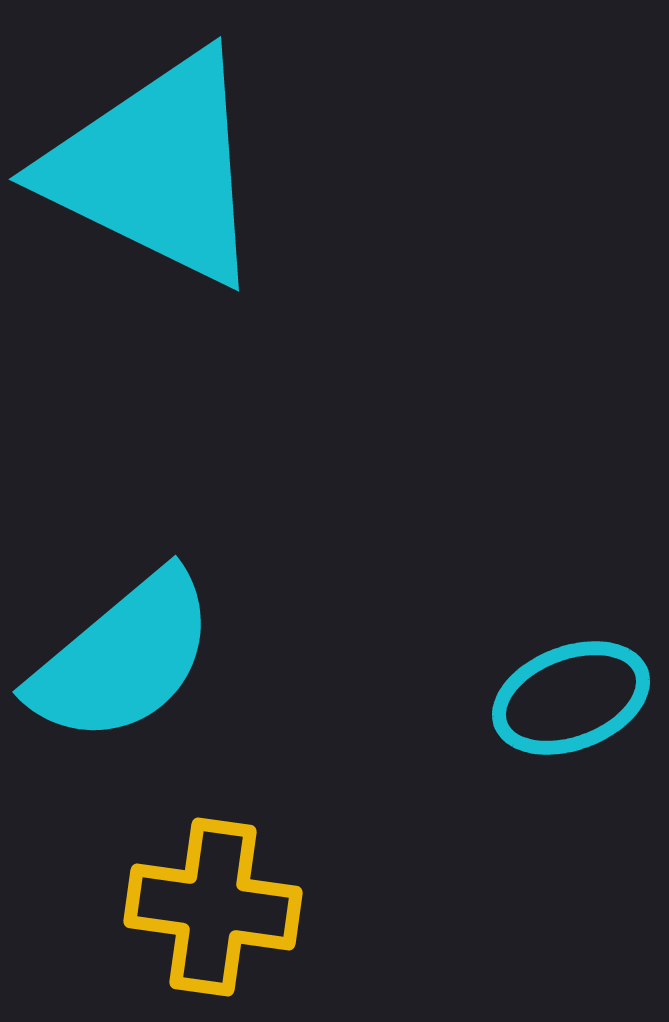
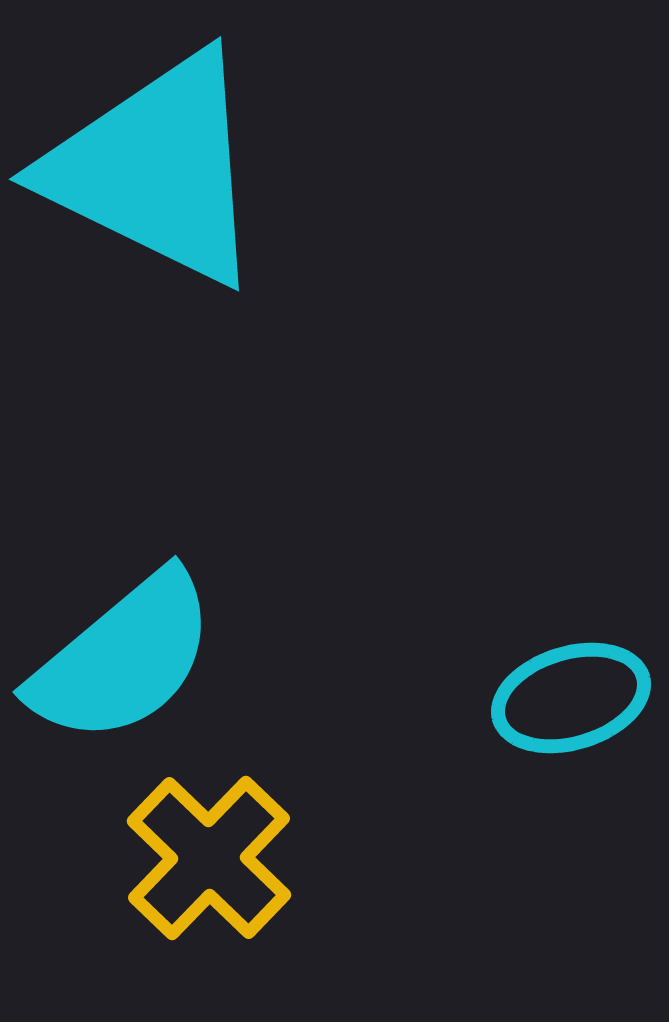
cyan ellipse: rotated 4 degrees clockwise
yellow cross: moved 4 px left, 49 px up; rotated 36 degrees clockwise
